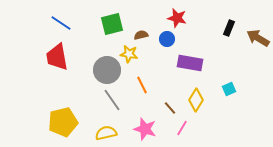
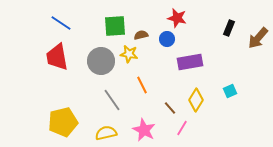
green square: moved 3 px right, 2 px down; rotated 10 degrees clockwise
brown arrow: rotated 80 degrees counterclockwise
purple rectangle: moved 1 px up; rotated 20 degrees counterclockwise
gray circle: moved 6 px left, 9 px up
cyan square: moved 1 px right, 2 px down
pink star: moved 1 px left, 1 px down; rotated 10 degrees clockwise
